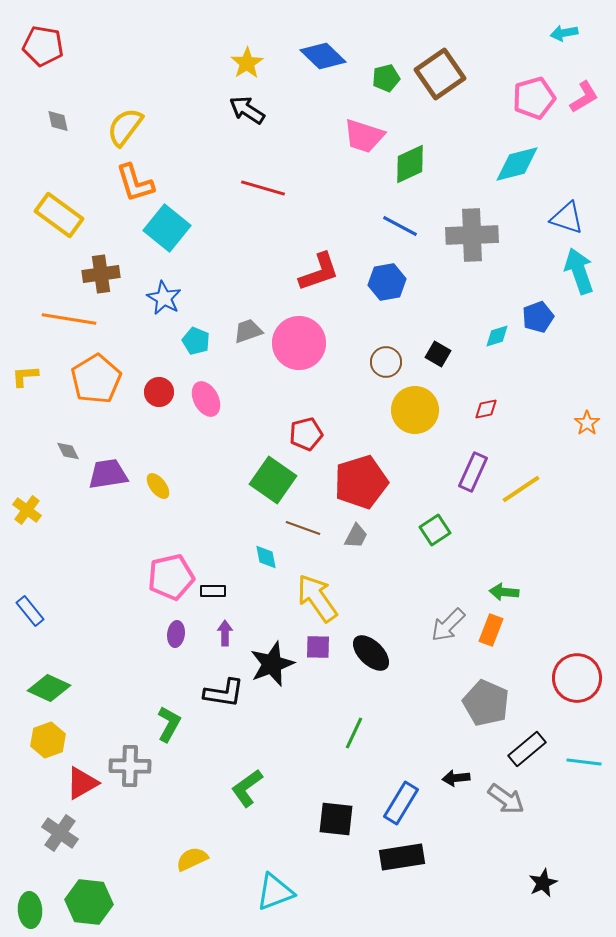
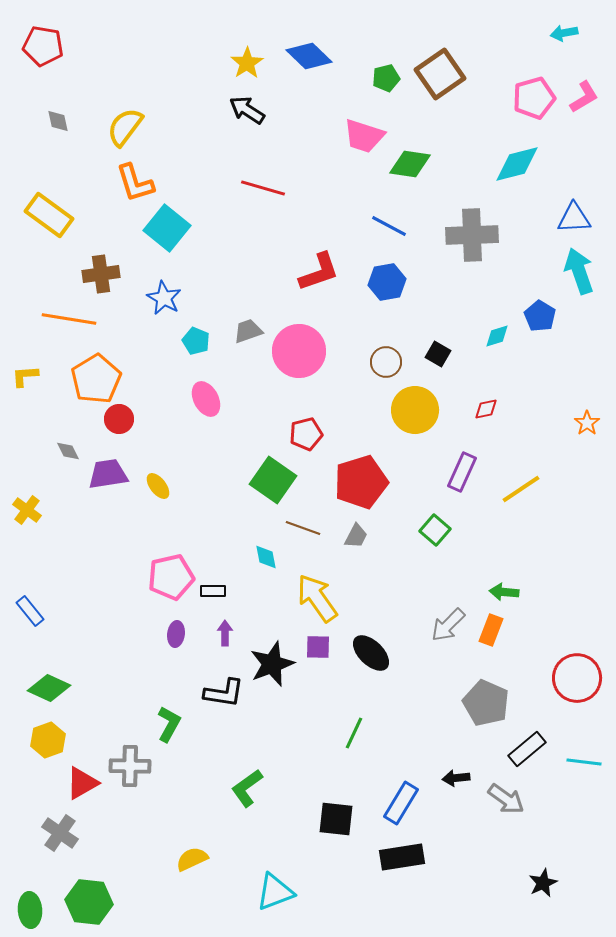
blue diamond at (323, 56): moved 14 px left
green diamond at (410, 164): rotated 33 degrees clockwise
yellow rectangle at (59, 215): moved 10 px left
blue triangle at (567, 218): moved 7 px right; rotated 21 degrees counterclockwise
blue line at (400, 226): moved 11 px left
blue pentagon at (538, 317): moved 2 px right, 1 px up; rotated 20 degrees counterclockwise
pink circle at (299, 343): moved 8 px down
red circle at (159, 392): moved 40 px left, 27 px down
purple rectangle at (473, 472): moved 11 px left
green square at (435, 530): rotated 16 degrees counterclockwise
